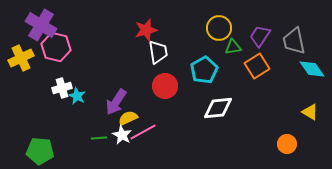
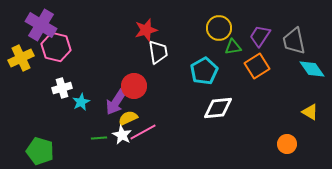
cyan pentagon: moved 1 px down
red circle: moved 31 px left
cyan star: moved 4 px right, 6 px down; rotated 18 degrees clockwise
green pentagon: rotated 12 degrees clockwise
